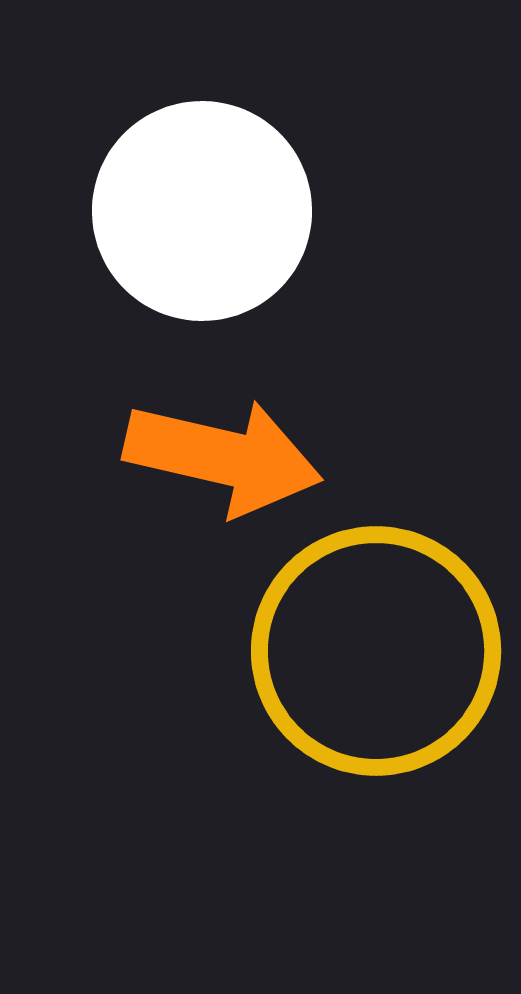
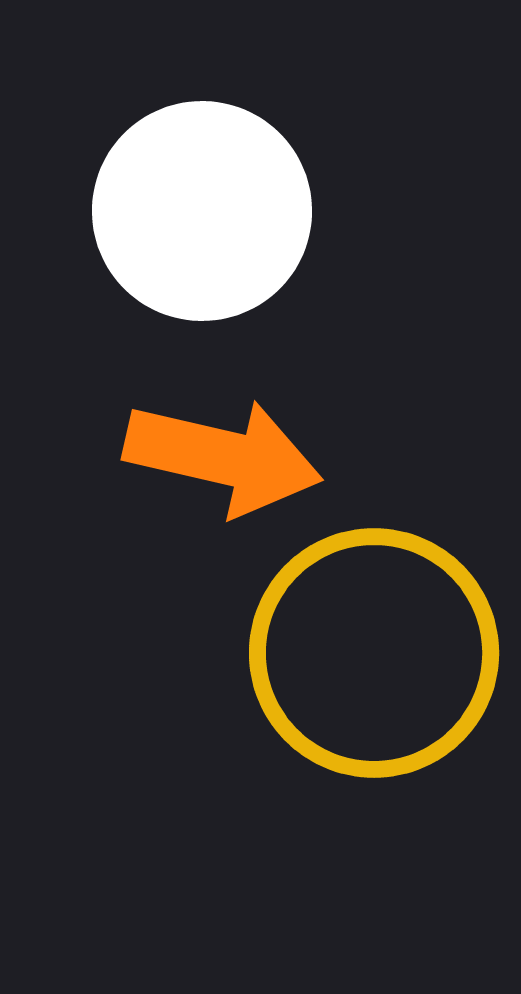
yellow circle: moved 2 px left, 2 px down
